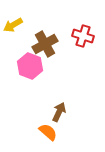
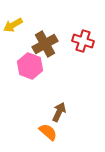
red cross: moved 5 px down
